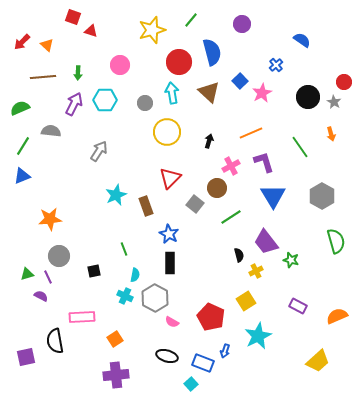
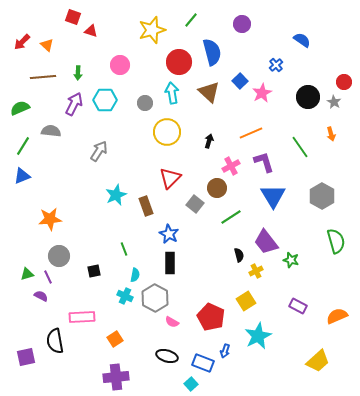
purple cross at (116, 375): moved 2 px down
